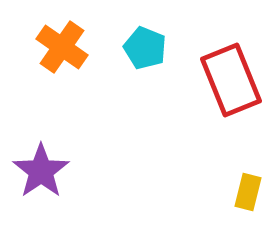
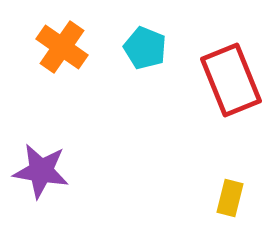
purple star: rotated 28 degrees counterclockwise
yellow rectangle: moved 18 px left, 6 px down
